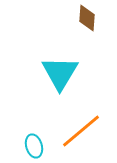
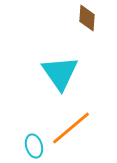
cyan triangle: rotated 6 degrees counterclockwise
orange line: moved 10 px left, 3 px up
